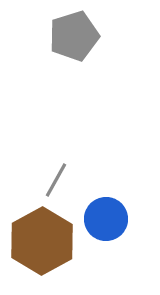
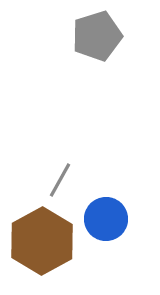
gray pentagon: moved 23 px right
gray line: moved 4 px right
